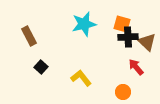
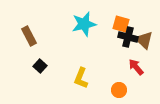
orange square: moved 1 px left
black cross: rotated 18 degrees clockwise
brown triangle: moved 3 px left, 2 px up
black square: moved 1 px left, 1 px up
yellow L-shape: rotated 120 degrees counterclockwise
orange circle: moved 4 px left, 2 px up
